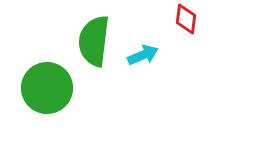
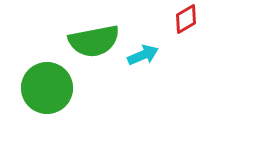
red diamond: rotated 52 degrees clockwise
green semicircle: rotated 108 degrees counterclockwise
